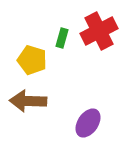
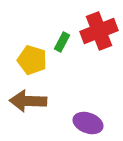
red cross: rotated 6 degrees clockwise
green rectangle: moved 4 px down; rotated 12 degrees clockwise
purple ellipse: rotated 76 degrees clockwise
